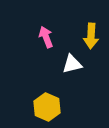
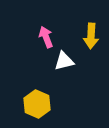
white triangle: moved 8 px left, 3 px up
yellow hexagon: moved 10 px left, 3 px up
